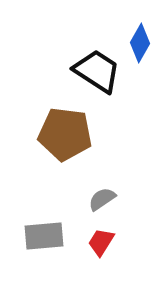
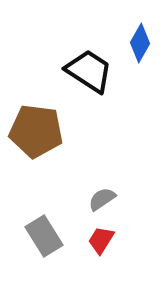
black trapezoid: moved 8 px left
brown pentagon: moved 29 px left, 3 px up
gray rectangle: rotated 63 degrees clockwise
red trapezoid: moved 2 px up
